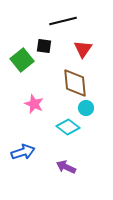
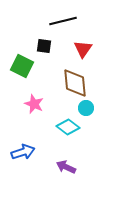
green square: moved 6 px down; rotated 25 degrees counterclockwise
